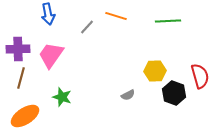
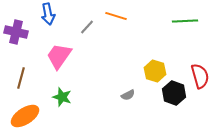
green line: moved 17 px right
purple cross: moved 2 px left, 17 px up; rotated 15 degrees clockwise
pink trapezoid: moved 8 px right, 1 px down
yellow hexagon: rotated 20 degrees clockwise
